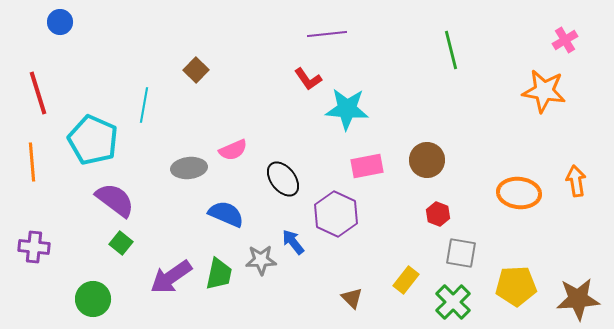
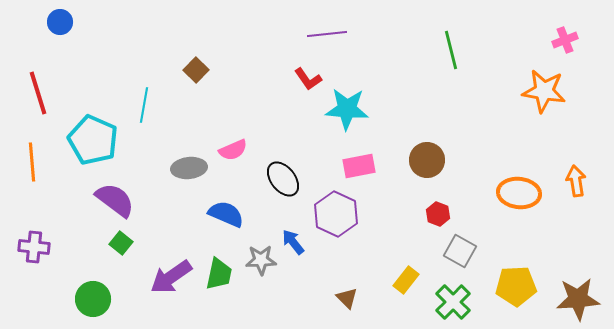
pink cross: rotated 10 degrees clockwise
pink rectangle: moved 8 px left
gray square: moved 1 px left, 2 px up; rotated 20 degrees clockwise
brown triangle: moved 5 px left
